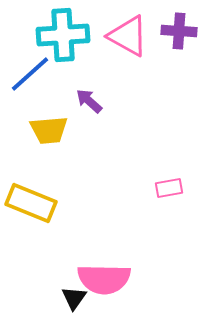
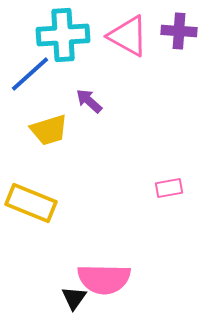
yellow trapezoid: rotated 12 degrees counterclockwise
